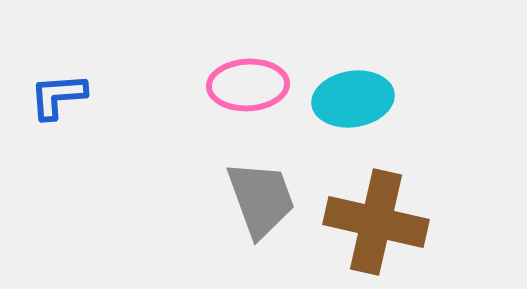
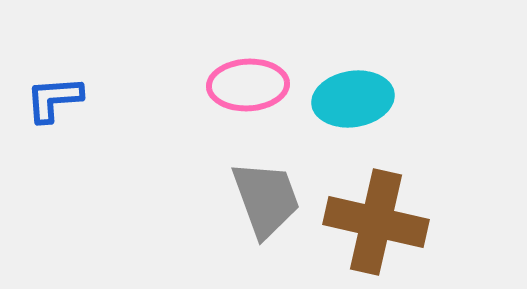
blue L-shape: moved 4 px left, 3 px down
gray trapezoid: moved 5 px right
